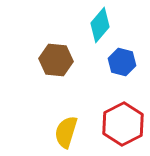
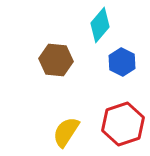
blue hexagon: rotated 12 degrees clockwise
red hexagon: rotated 9 degrees clockwise
yellow semicircle: rotated 16 degrees clockwise
